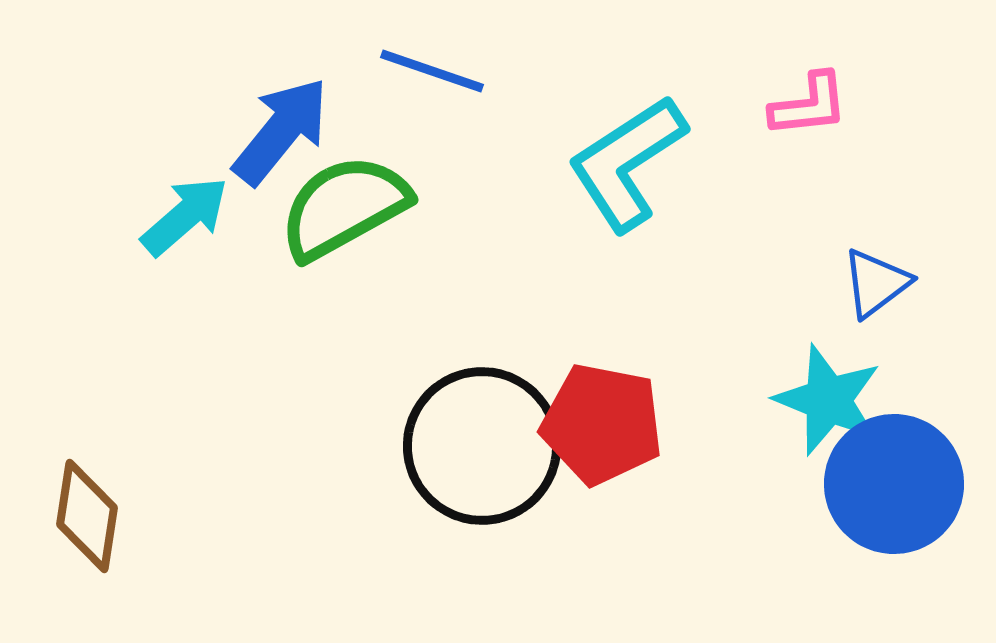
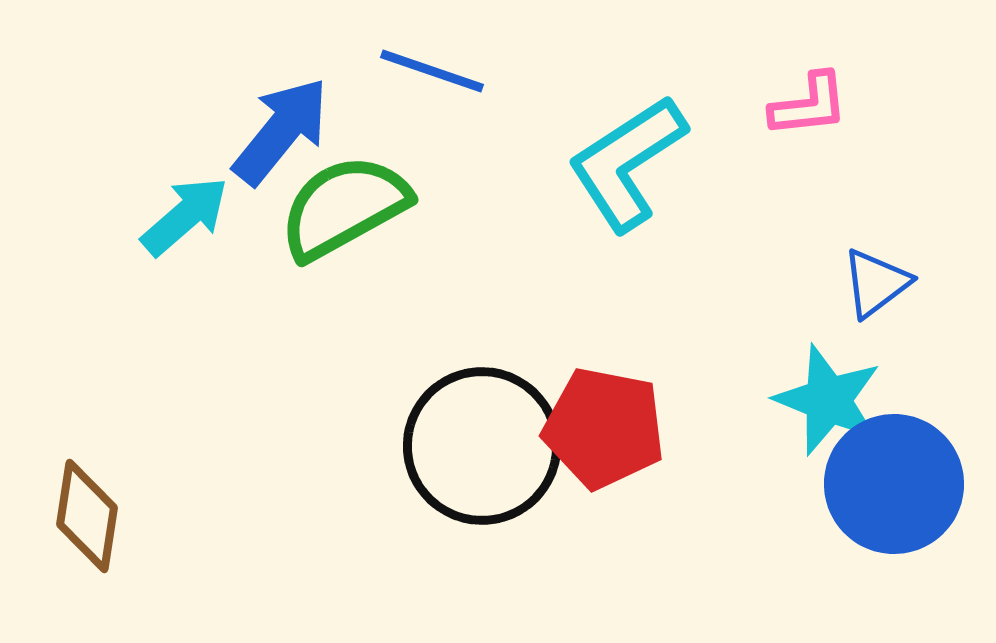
red pentagon: moved 2 px right, 4 px down
